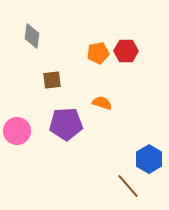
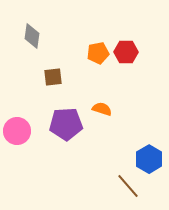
red hexagon: moved 1 px down
brown square: moved 1 px right, 3 px up
orange semicircle: moved 6 px down
